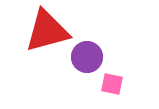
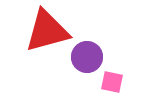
pink square: moved 2 px up
